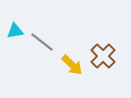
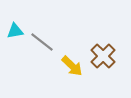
yellow arrow: moved 1 px down
